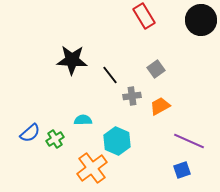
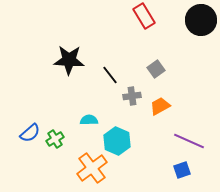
black star: moved 3 px left
cyan semicircle: moved 6 px right
